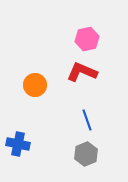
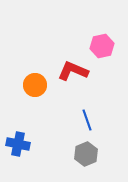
pink hexagon: moved 15 px right, 7 px down
red L-shape: moved 9 px left, 1 px up
